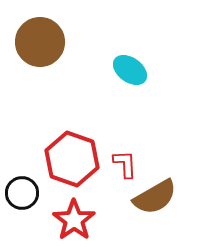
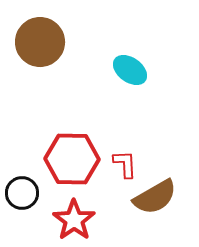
red hexagon: rotated 18 degrees counterclockwise
